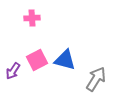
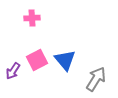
blue triangle: rotated 35 degrees clockwise
